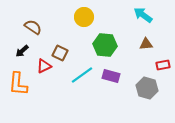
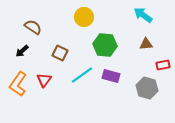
red triangle: moved 14 px down; rotated 28 degrees counterclockwise
orange L-shape: rotated 30 degrees clockwise
